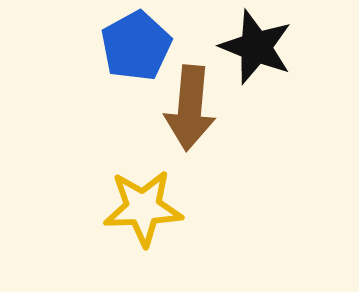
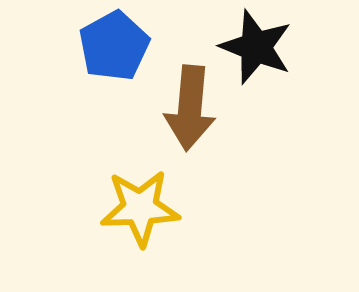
blue pentagon: moved 22 px left
yellow star: moved 3 px left
